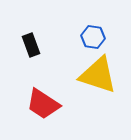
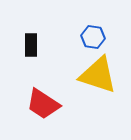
black rectangle: rotated 20 degrees clockwise
